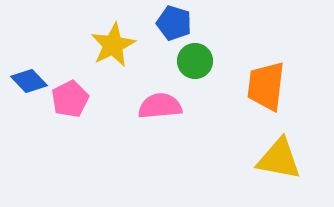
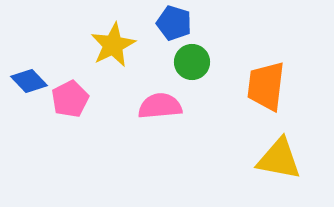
green circle: moved 3 px left, 1 px down
